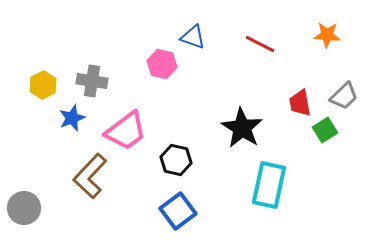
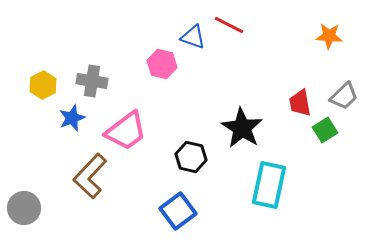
orange star: moved 2 px right, 1 px down
red line: moved 31 px left, 19 px up
black hexagon: moved 15 px right, 3 px up
